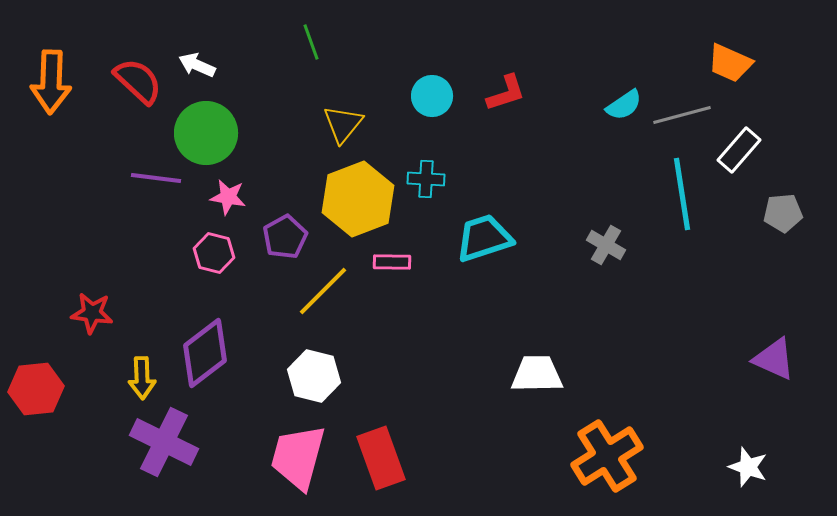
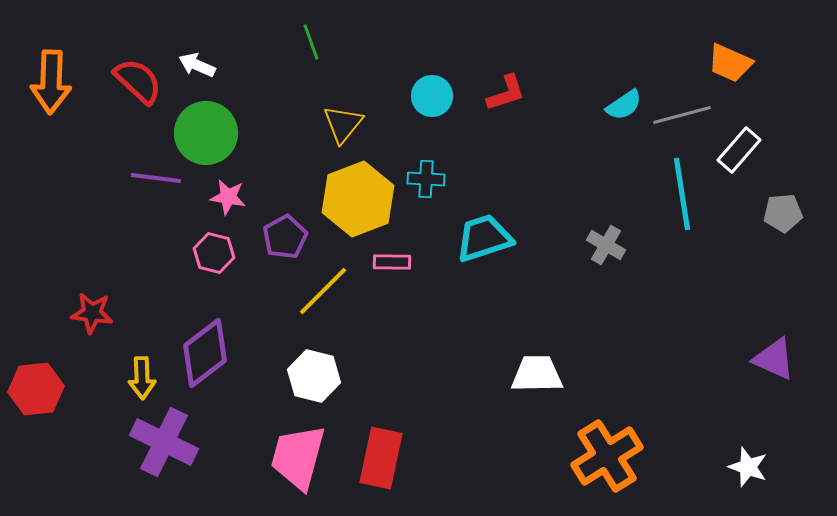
red rectangle: rotated 32 degrees clockwise
